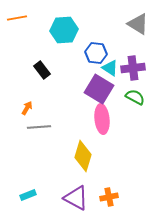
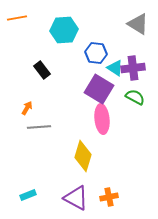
cyan triangle: moved 5 px right
